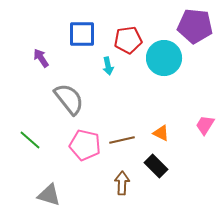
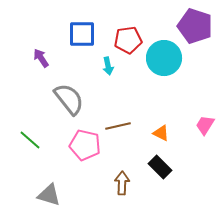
purple pentagon: rotated 12 degrees clockwise
brown line: moved 4 px left, 14 px up
black rectangle: moved 4 px right, 1 px down
